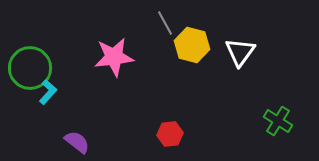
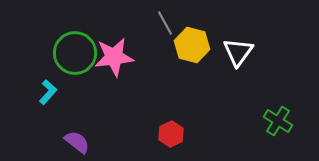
white triangle: moved 2 px left
green circle: moved 45 px right, 15 px up
red hexagon: moved 1 px right; rotated 20 degrees counterclockwise
